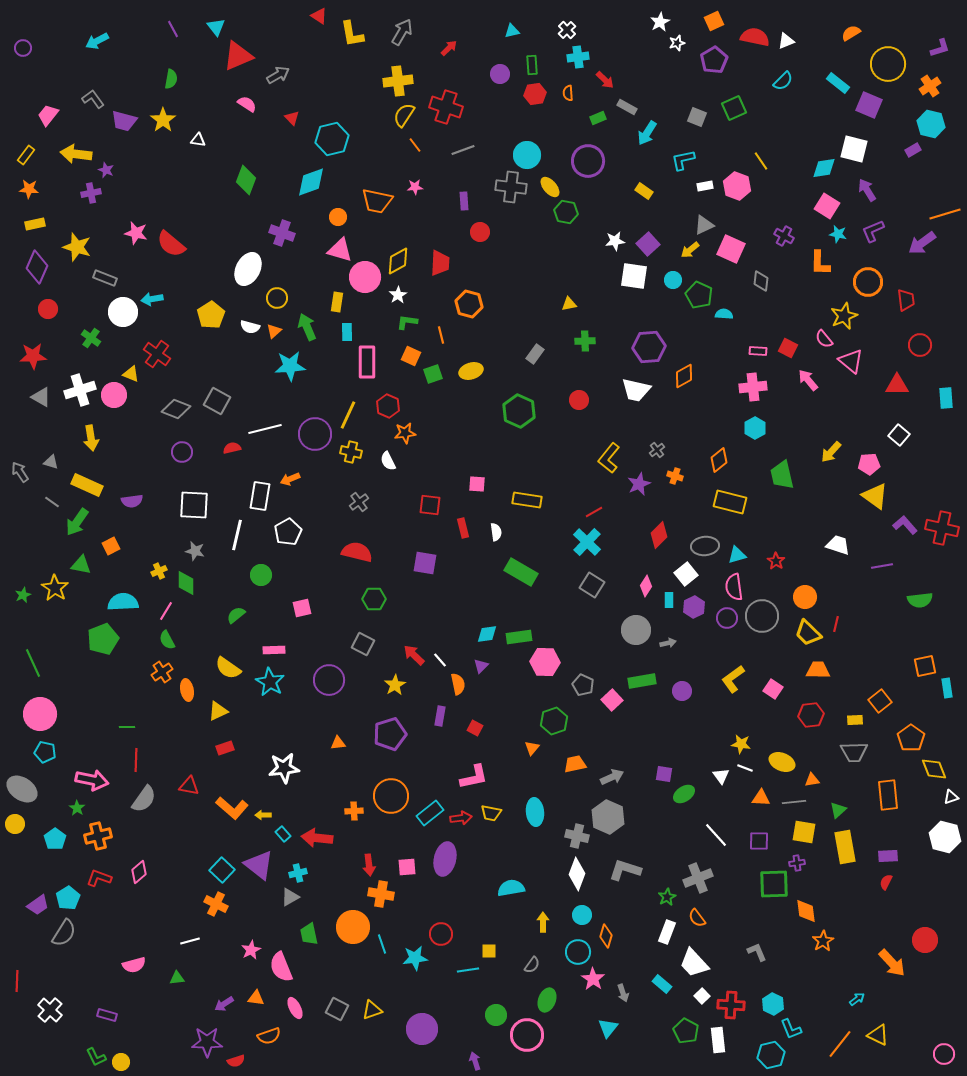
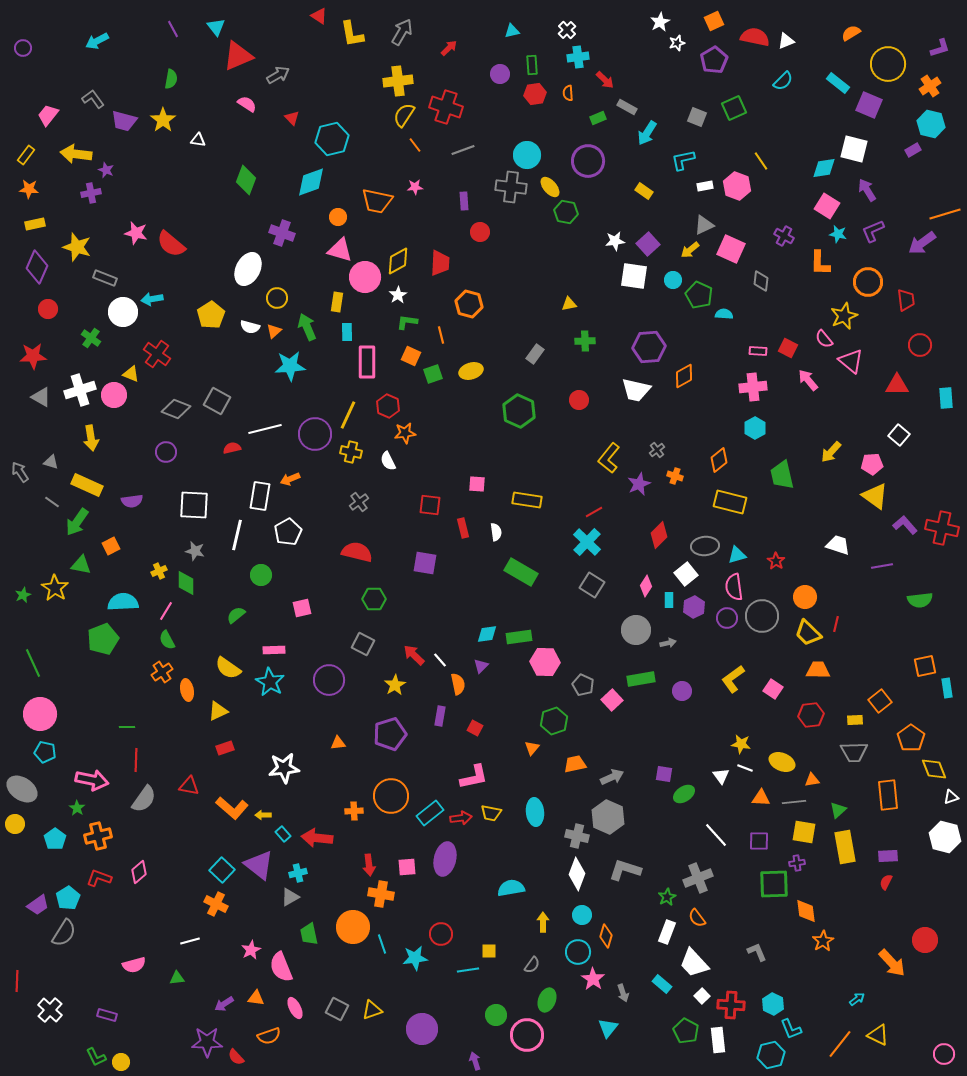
purple circle at (182, 452): moved 16 px left
pink pentagon at (869, 464): moved 3 px right
green rectangle at (642, 681): moved 1 px left, 2 px up
red semicircle at (236, 1061): moved 4 px up; rotated 66 degrees clockwise
